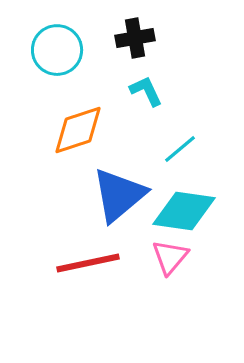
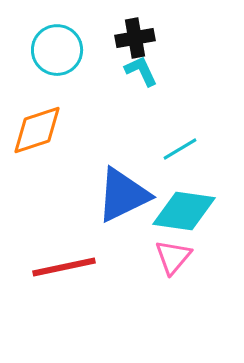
cyan L-shape: moved 5 px left, 20 px up
orange diamond: moved 41 px left
cyan line: rotated 9 degrees clockwise
blue triangle: moved 4 px right; rotated 14 degrees clockwise
pink triangle: moved 3 px right
red line: moved 24 px left, 4 px down
